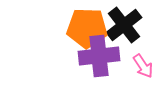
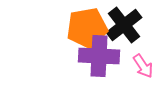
orange pentagon: rotated 12 degrees counterclockwise
purple cross: rotated 9 degrees clockwise
